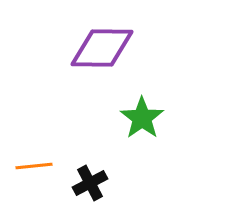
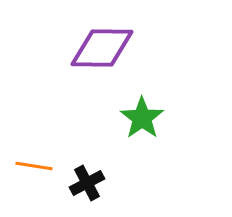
orange line: rotated 15 degrees clockwise
black cross: moved 3 px left
